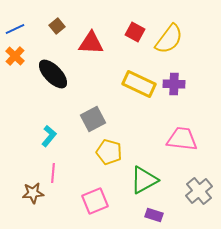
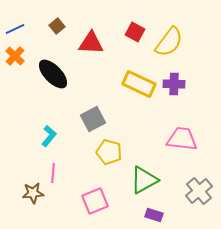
yellow semicircle: moved 3 px down
